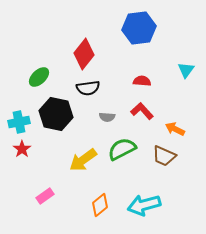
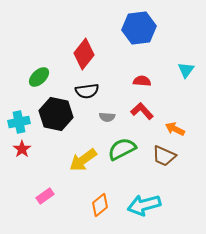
black semicircle: moved 1 px left, 3 px down
